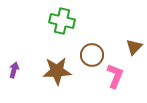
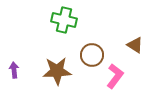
green cross: moved 2 px right, 1 px up
brown triangle: moved 1 px right, 2 px up; rotated 42 degrees counterclockwise
purple arrow: rotated 21 degrees counterclockwise
pink L-shape: rotated 15 degrees clockwise
